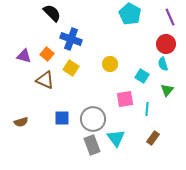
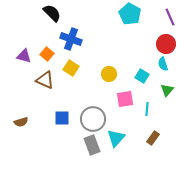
yellow circle: moved 1 px left, 10 px down
cyan triangle: rotated 18 degrees clockwise
